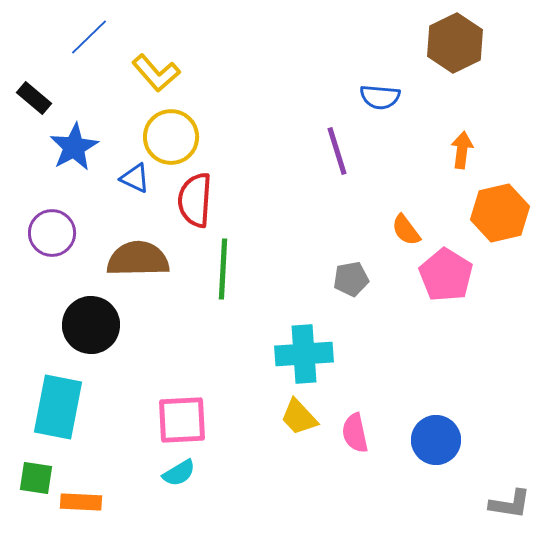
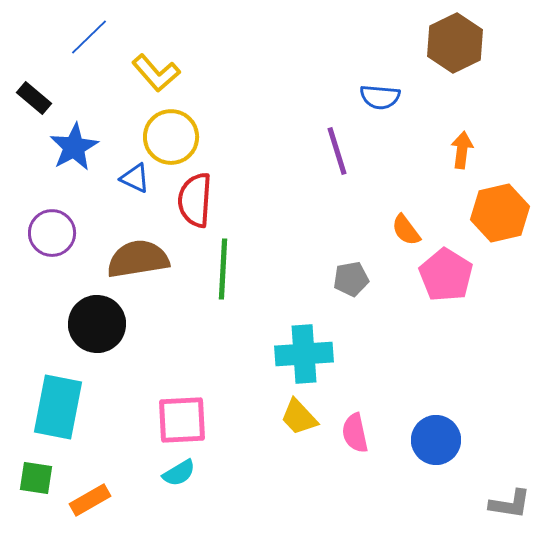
brown semicircle: rotated 8 degrees counterclockwise
black circle: moved 6 px right, 1 px up
orange rectangle: moved 9 px right, 2 px up; rotated 33 degrees counterclockwise
